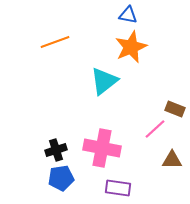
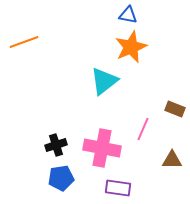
orange line: moved 31 px left
pink line: moved 12 px left; rotated 25 degrees counterclockwise
black cross: moved 5 px up
